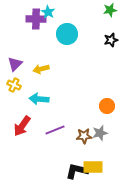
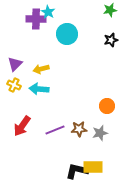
cyan arrow: moved 10 px up
brown star: moved 5 px left, 7 px up
